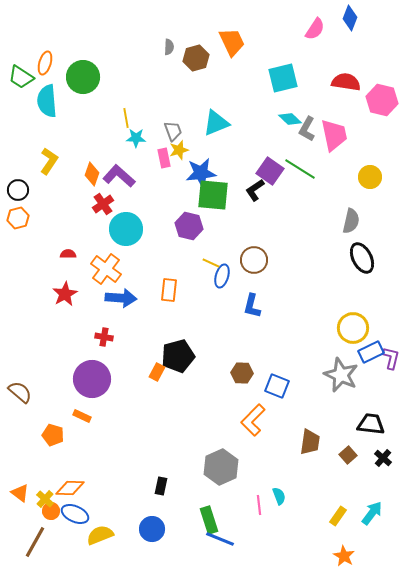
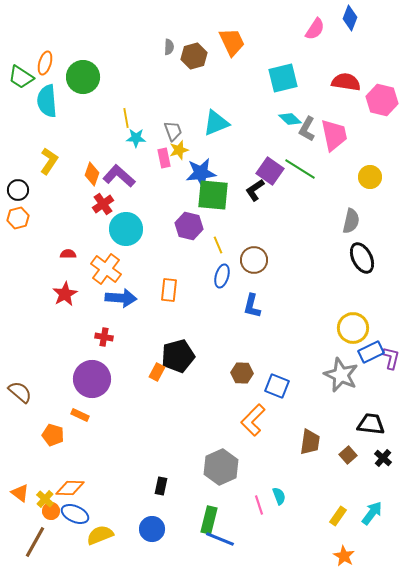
brown hexagon at (196, 58): moved 2 px left, 2 px up
yellow line at (211, 263): moved 7 px right, 18 px up; rotated 42 degrees clockwise
orange rectangle at (82, 416): moved 2 px left, 1 px up
pink line at (259, 505): rotated 12 degrees counterclockwise
green rectangle at (209, 520): rotated 32 degrees clockwise
